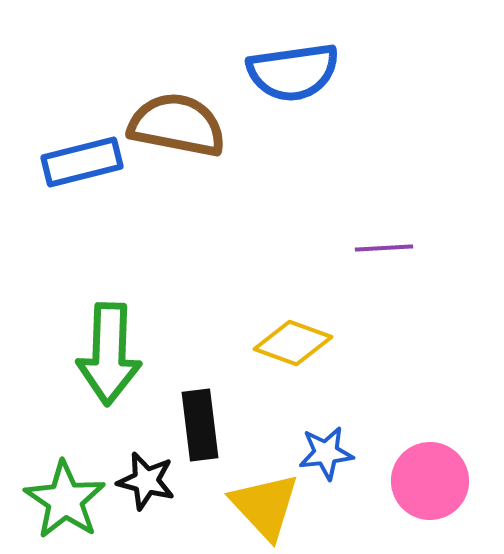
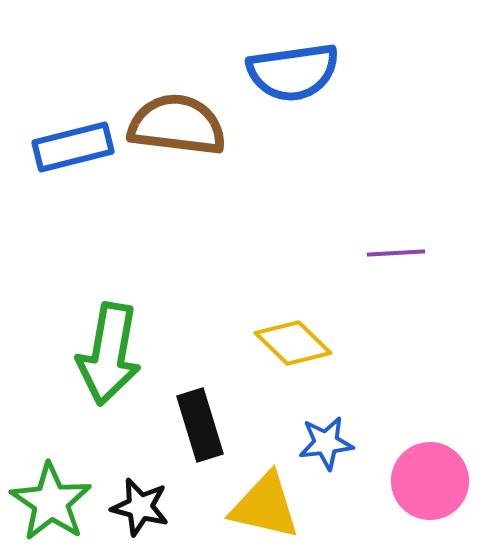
brown semicircle: rotated 4 degrees counterclockwise
blue rectangle: moved 9 px left, 15 px up
purple line: moved 12 px right, 5 px down
yellow diamond: rotated 24 degrees clockwise
green arrow: rotated 8 degrees clockwise
black rectangle: rotated 10 degrees counterclockwise
blue star: moved 10 px up
black star: moved 6 px left, 26 px down
green star: moved 14 px left, 2 px down
yellow triangle: rotated 34 degrees counterclockwise
